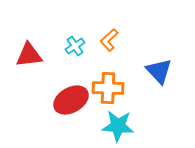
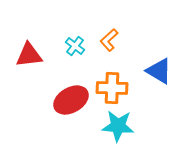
cyan cross: rotated 18 degrees counterclockwise
blue triangle: rotated 16 degrees counterclockwise
orange cross: moved 4 px right
